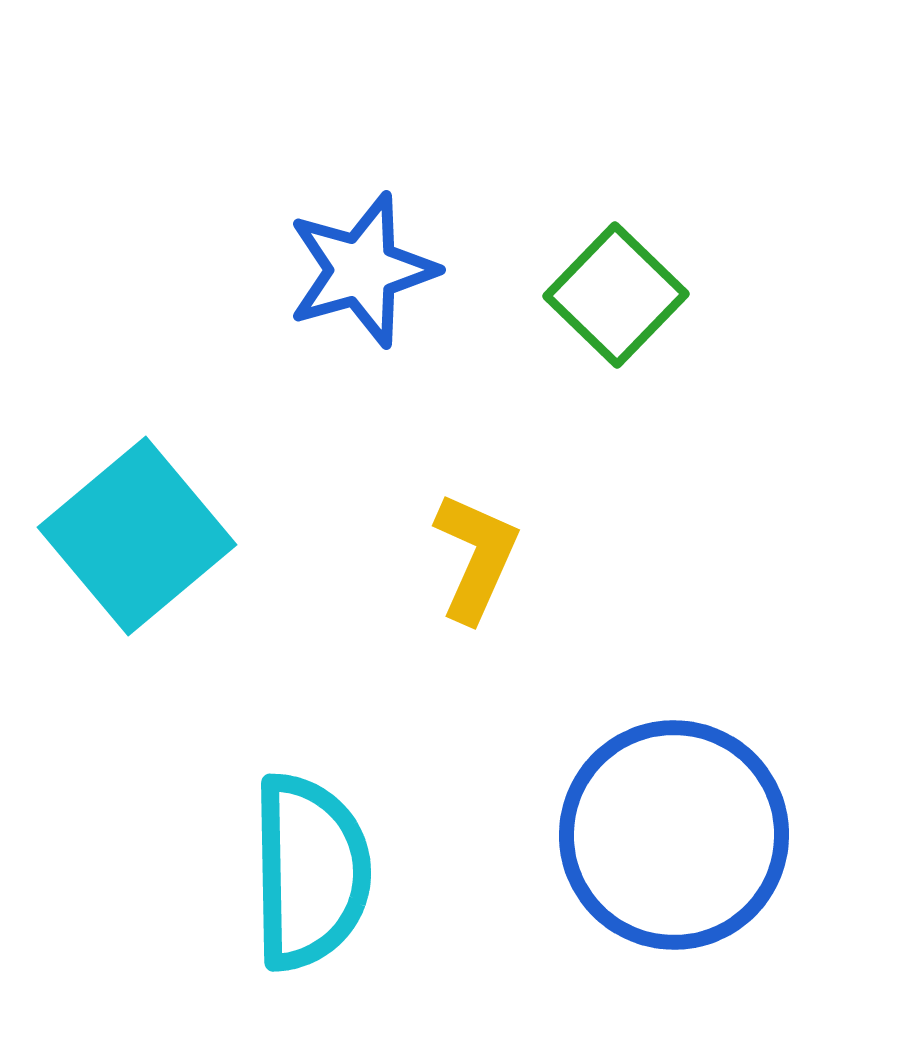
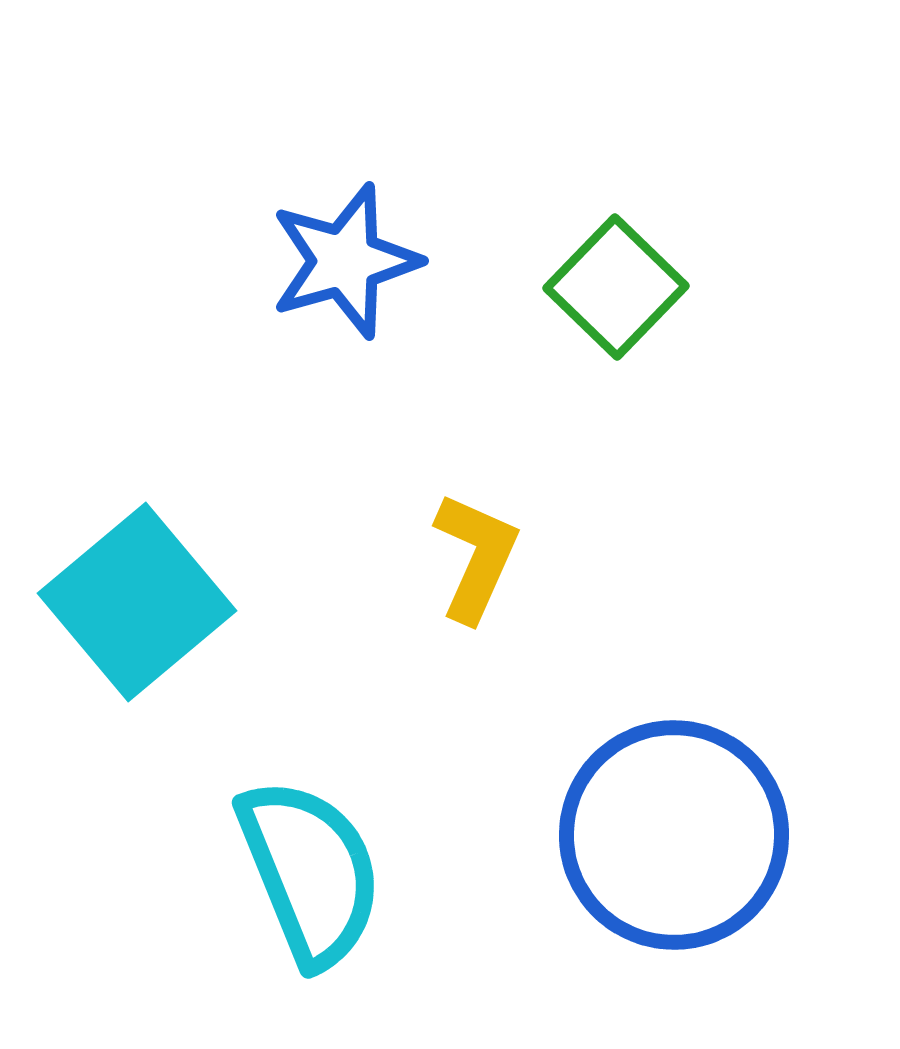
blue star: moved 17 px left, 9 px up
green square: moved 8 px up
cyan square: moved 66 px down
cyan semicircle: rotated 21 degrees counterclockwise
